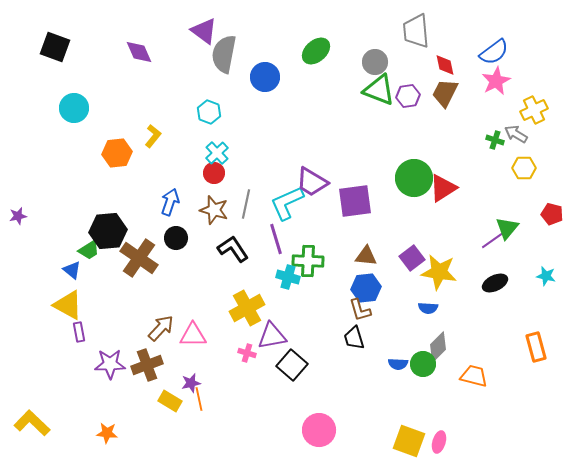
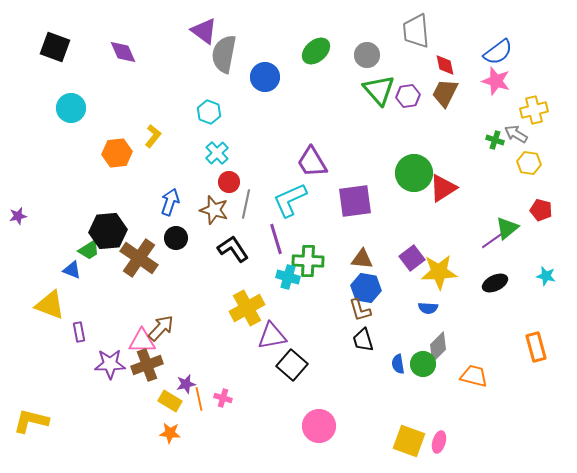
purple diamond at (139, 52): moved 16 px left
blue semicircle at (494, 52): moved 4 px right
gray circle at (375, 62): moved 8 px left, 7 px up
pink star at (496, 81): rotated 28 degrees counterclockwise
green triangle at (379, 90): rotated 28 degrees clockwise
cyan circle at (74, 108): moved 3 px left
yellow cross at (534, 110): rotated 12 degrees clockwise
yellow hexagon at (524, 168): moved 5 px right, 5 px up; rotated 10 degrees clockwise
red circle at (214, 173): moved 15 px right, 9 px down
green circle at (414, 178): moved 5 px up
purple trapezoid at (312, 182): moved 20 px up; rotated 28 degrees clockwise
cyan L-shape at (287, 203): moved 3 px right, 3 px up
red pentagon at (552, 214): moved 11 px left, 4 px up
green triangle at (507, 228): rotated 10 degrees clockwise
brown triangle at (366, 256): moved 4 px left, 3 px down
blue triangle at (72, 270): rotated 18 degrees counterclockwise
yellow star at (439, 272): rotated 12 degrees counterclockwise
blue hexagon at (366, 288): rotated 16 degrees clockwise
yellow triangle at (68, 305): moved 18 px left; rotated 8 degrees counterclockwise
pink triangle at (193, 335): moved 51 px left, 6 px down
black trapezoid at (354, 338): moved 9 px right, 2 px down
pink cross at (247, 353): moved 24 px left, 45 px down
blue semicircle at (398, 364): rotated 78 degrees clockwise
purple star at (191, 383): moved 5 px left, 1 px down
yellow L-shape at (32, 423): moved 1 px left, 2 px up; rotated 30 degrees counterclockwise
pink circle at (319, 430): moved 4 px up
orange star at (107, 433): moved 63 px right
